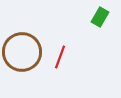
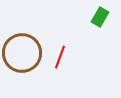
brown circle: moved 1 px down
